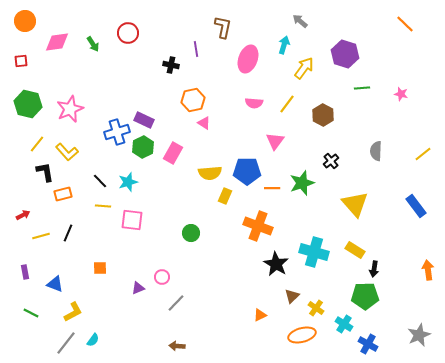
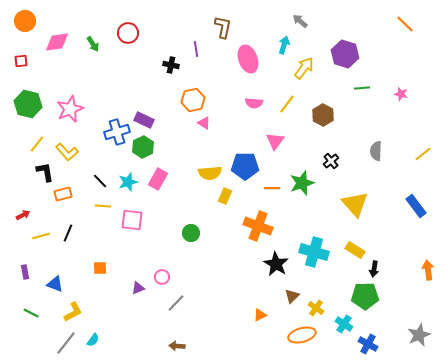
pink ellipse at (248, 59): rotated 40 degrees counterclockwise
pink rectangle at (173, 153): moved 15 px left, 26 px down
blue pentagon at (247, 171): moved 2 px left, 5 px up
